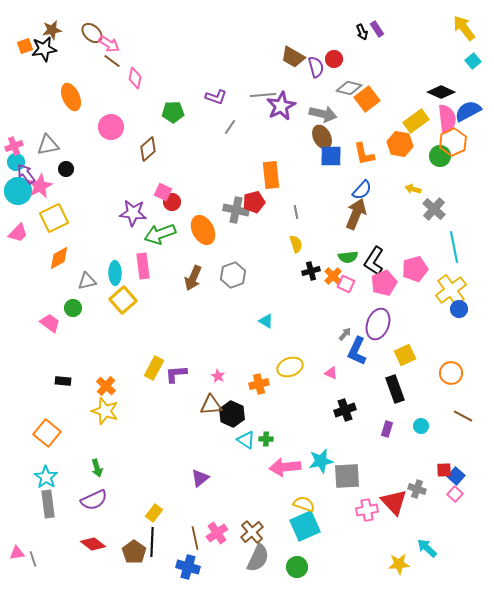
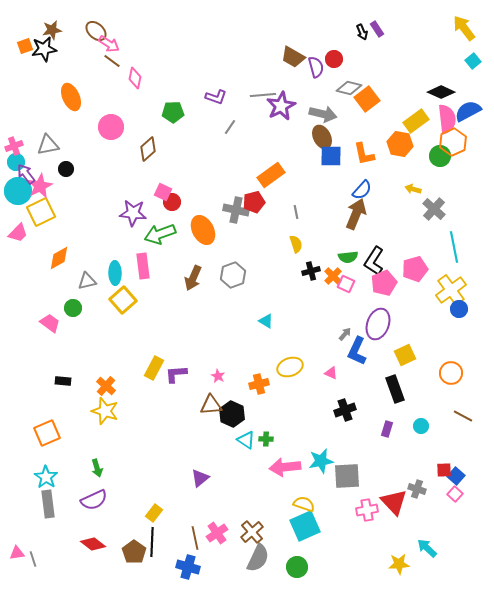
brown ellipse at (92, 33): moved 4 px right, 2 px up
orange rectangle at (271, 175): rotated 60 degrees clockwise
yellow square at (54, 218): moved 13 px left, 6 px up
orange square at (47, 433): rotated 28 degrees clockwise
